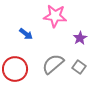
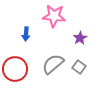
pink star: moved 1 px left
blue arrow: rotated 56 degrees clockwise
